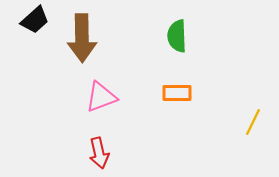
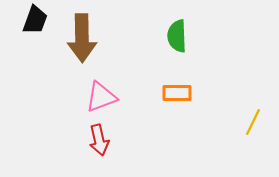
black trapezoid: rotated 28 degrees counterclockwise
red arrow: moved 13 px up
